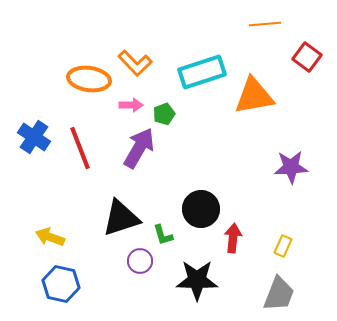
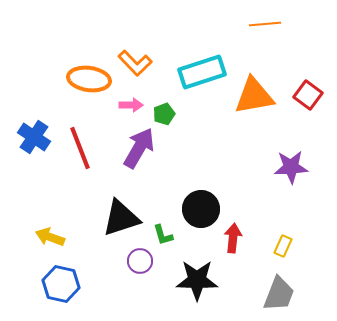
red square: moved 1 px right, 38 px down
